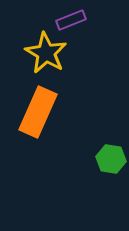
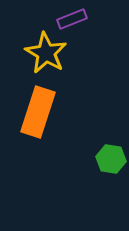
purple rectangle: moved 1 px right, 1 px up
orange rectangle: rotated 6 degrees counterclockwise
